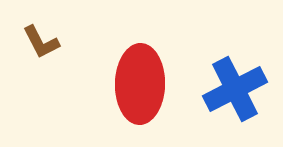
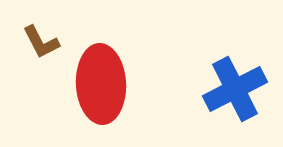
red ellipse: moved 39 px left; rotated 4 degrees counterclockwise
